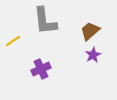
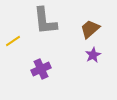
brown trapezoid: moved 2 px up
